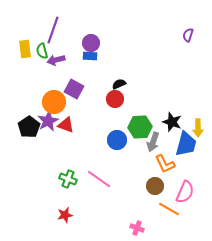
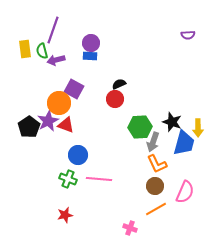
purple semicircle: rotated 112 degrees counterclockwise
orange circle: moved 5 px right, 1 px down
blue circle: moved 39 px left, 15 px down
blue trapezoid: moved 2 px left, 1 px up
orange L-shape: moved 8 px left
pink line: rotated 30 degrees counterclockwise
orange line: moved 13 px left; rotated 60 degrees counterclockwise
pink cross: moved 7 px left
